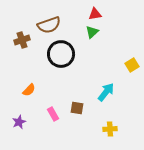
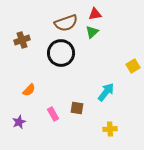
brown semicircle: moved 17 px right, 2 px up
black circle: moved 1 px up
yellow square: moved 1 px right, 1 px down
